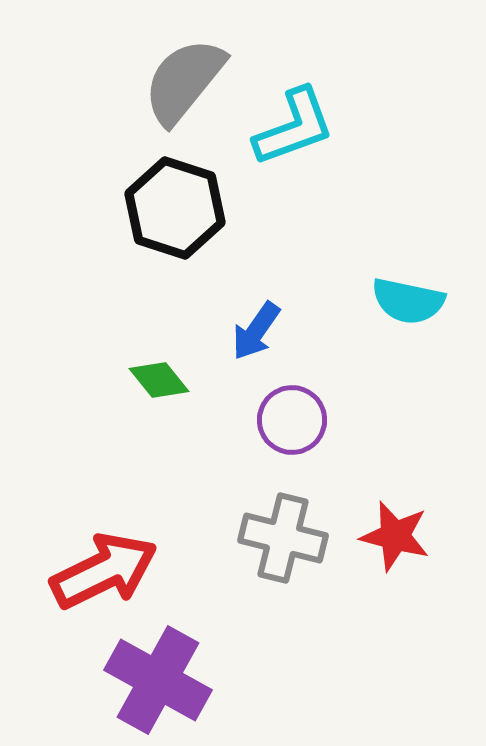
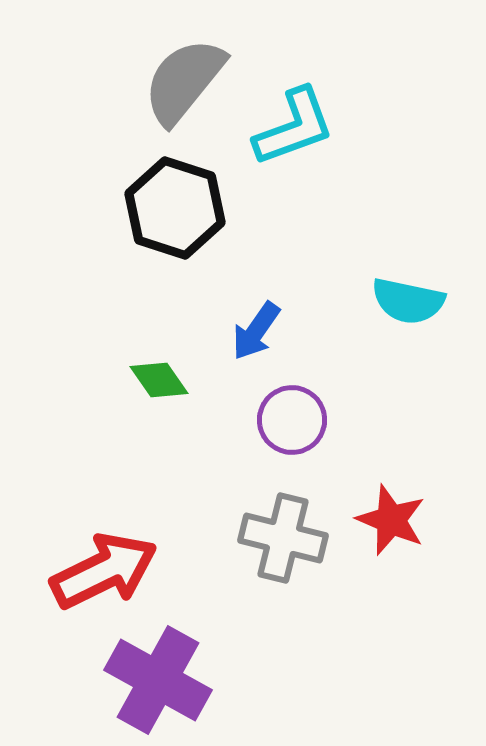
green diamond: rotated 4 degrees clockwise
red star: moved 4 px left, 16 px up; rotated 8 degrees clockwise
